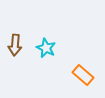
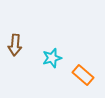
cyan star: moved 6 px right, 10 px down; rotated 30 degrees clockwise
